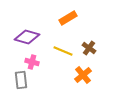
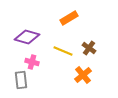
orange rectangle: moved 1 px right
